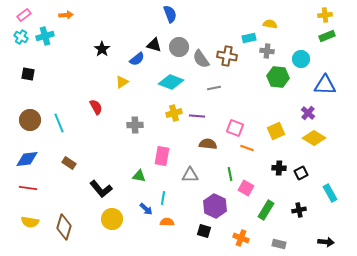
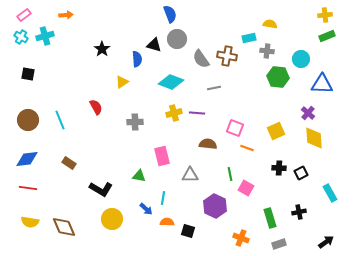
gray circle at (179, 47): moved 2 px left, 8 px up
blue semicircle at (137, 59): rotated 56 degrees counterclockwise
blue triangle at (325, 85): moved 3 px left, 1 px up
purple line at (197, 116): moved 3 px up
brown circle at (30, 120): moved 2 px left
cyan line at (59, 123): moved 1 px right, 3 px up
gray cross at (135, 125): moved 3 px up
yellow diamond at (314, 138): rotated 55 degrees clockwise
pink rectangle at (162, 156): rotated 24 degrees counterclockwise
black L-shape at (101, 189): rotated 20 degrees counterclockwise
green rectangle at (266, 210): moved 4 px right, 8 px down; rotated 48 degrees counterclockwise
black cross at (299, 210): moved 2 px down
brown diamond at (64, 227): rotated 40 degrees counterclockwise
black square at (204, 231): moved 16 px left
black arrow at (326, 242): rotated 42 degrees counterclockwise
gray rectangle at (279, 244): rotated 32 degrees counterclockwise
